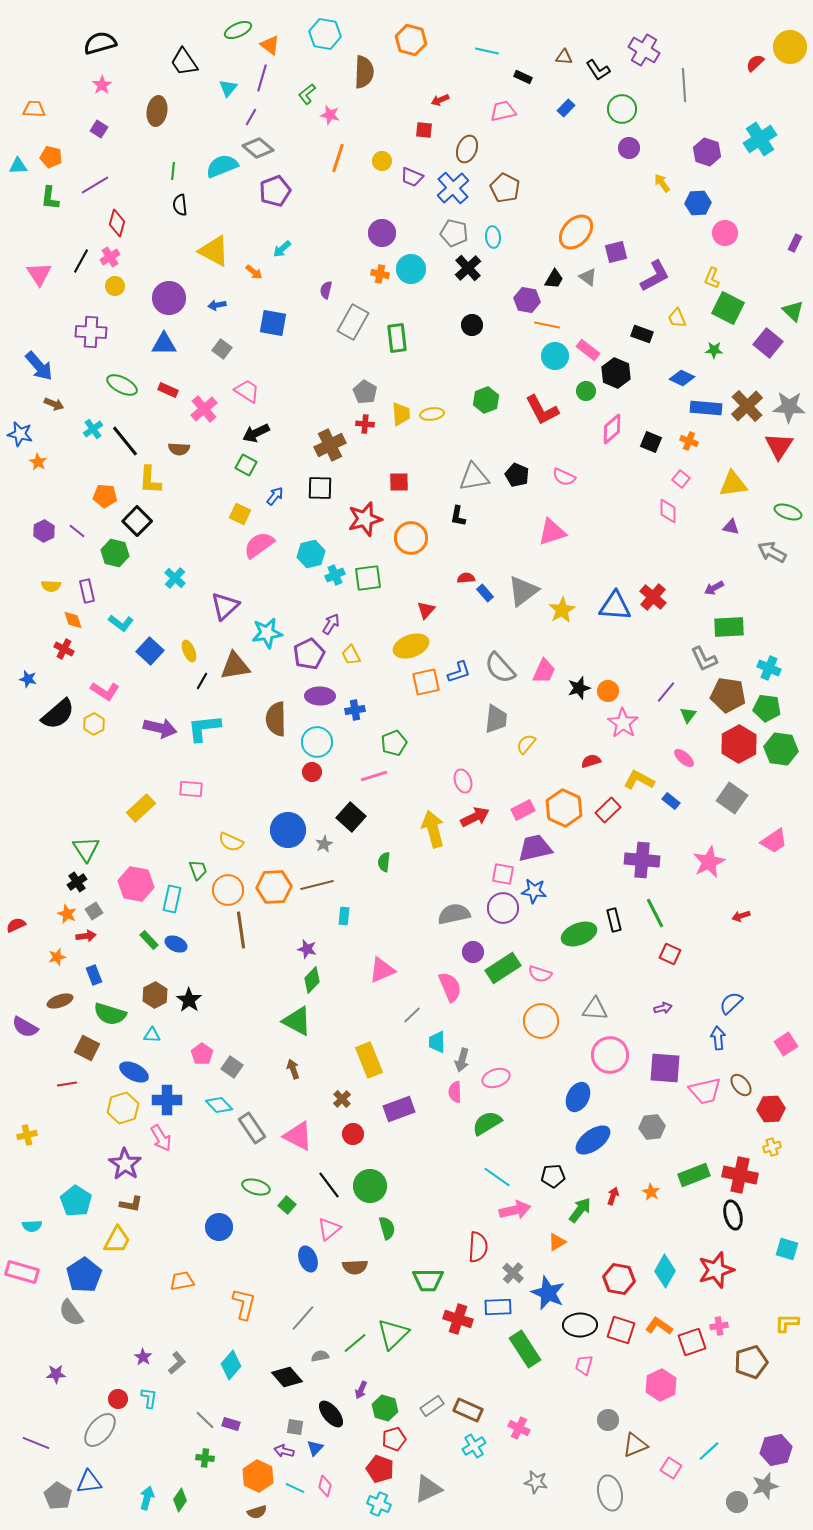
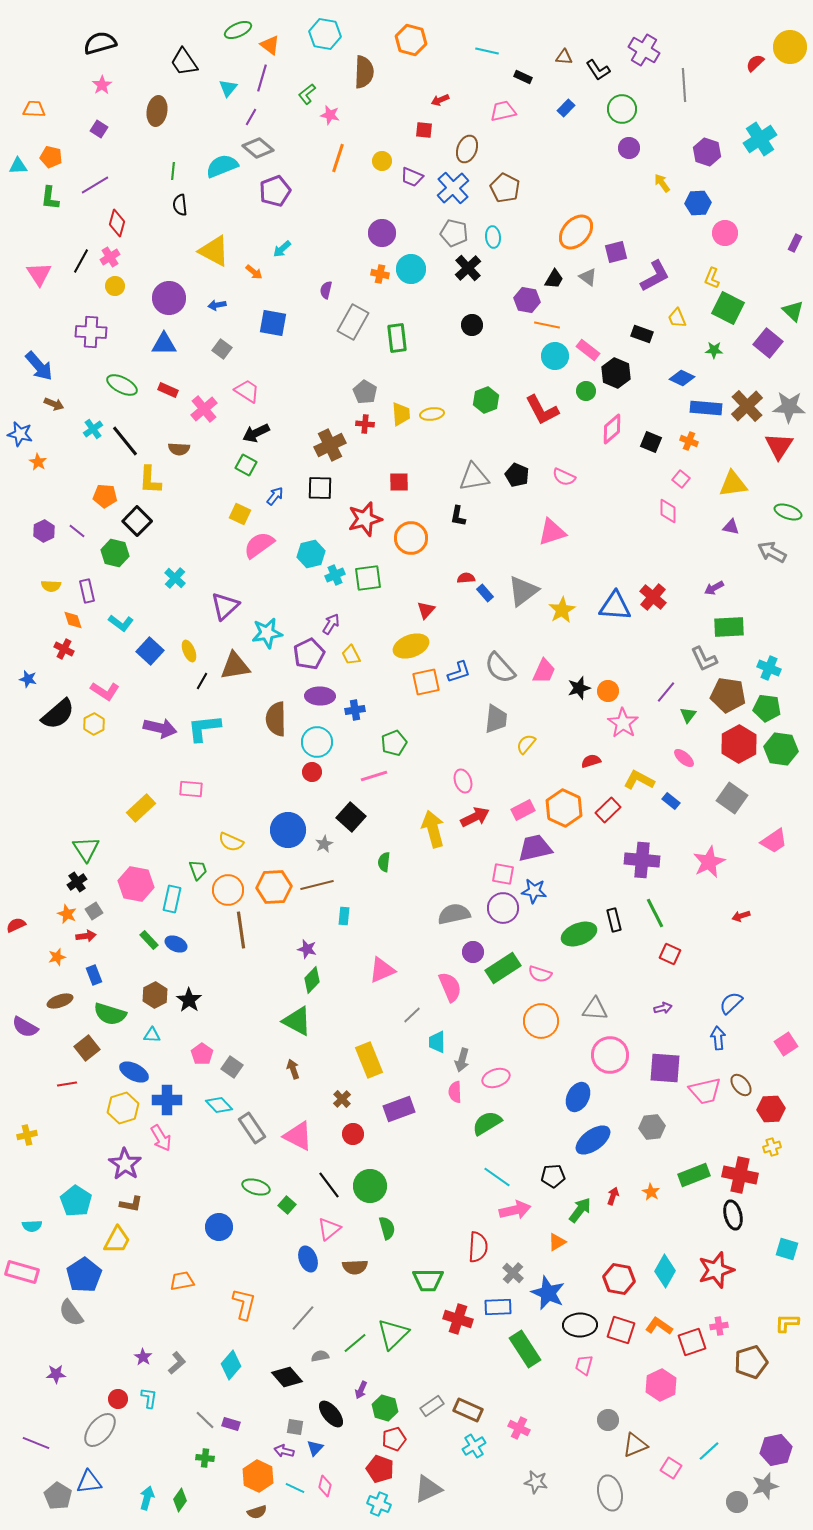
brown square at (87, 1048): rotated 25 degrees clockwise
